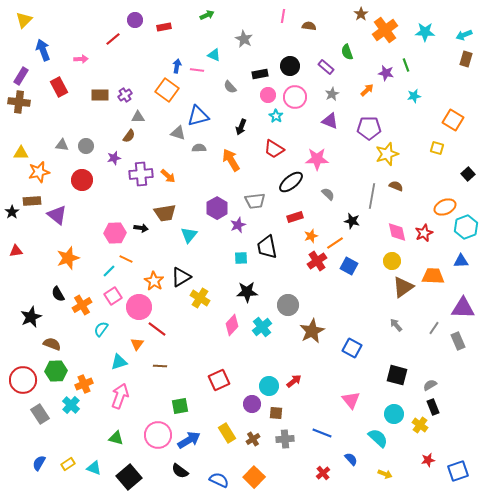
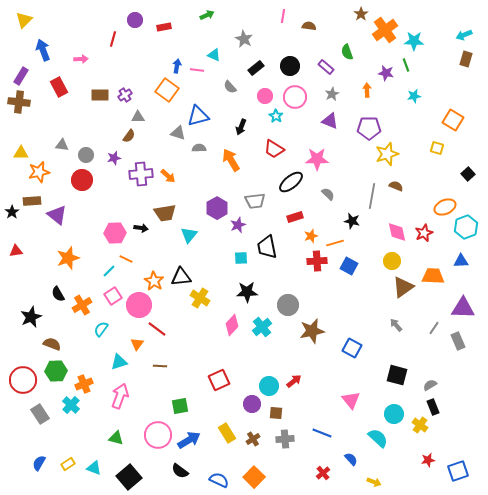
cyan star at (425, 32): moved 11 px left, 9 px down
red line at (113, 39): rotated 35 degrees counterclockwise
black rectangle at (260, 74): moved 4 px left, 6 px up; rotated 28 degrees counterclockwise
orange arrow at (367, 90): rotated 48 degrees counterclockwise
pink circle at (268, 95): moved 3 px left, 1 px down
gray circle at (86, 146): moved 9 px down
orange line at (335, 243): rotated 18 degrees clockwise
red cross at (317, 261): rotated 30 degrees clockwise
black triangle at (181, 277): rotated 25 degrees clockwise
pink circle at (139, 307): moved 2 px up
brown star at (312, 331): rotated 15 degrees clockwise
yellow arrow at (385, 474): moved 11 px left, 8 px down
